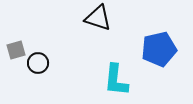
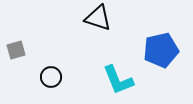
blue pentagon: moved 2 px right, 1 px down
black circle: moved 13 px right, 14 px down
cyan L-shape: moved 2 px right; rotated 28 degrees counterclockwise
